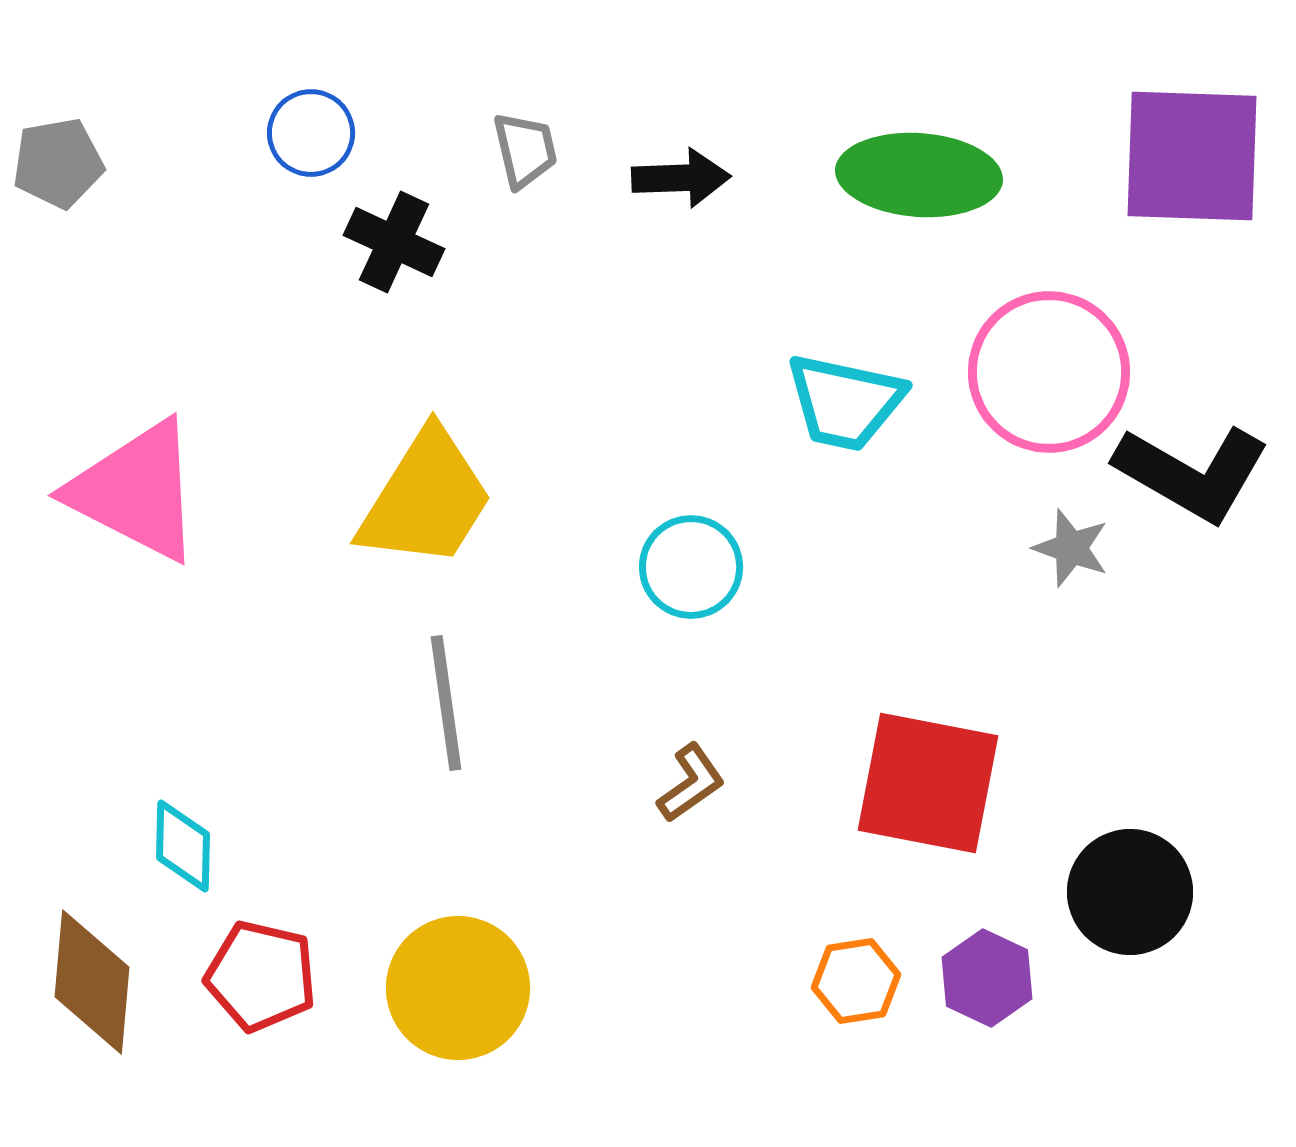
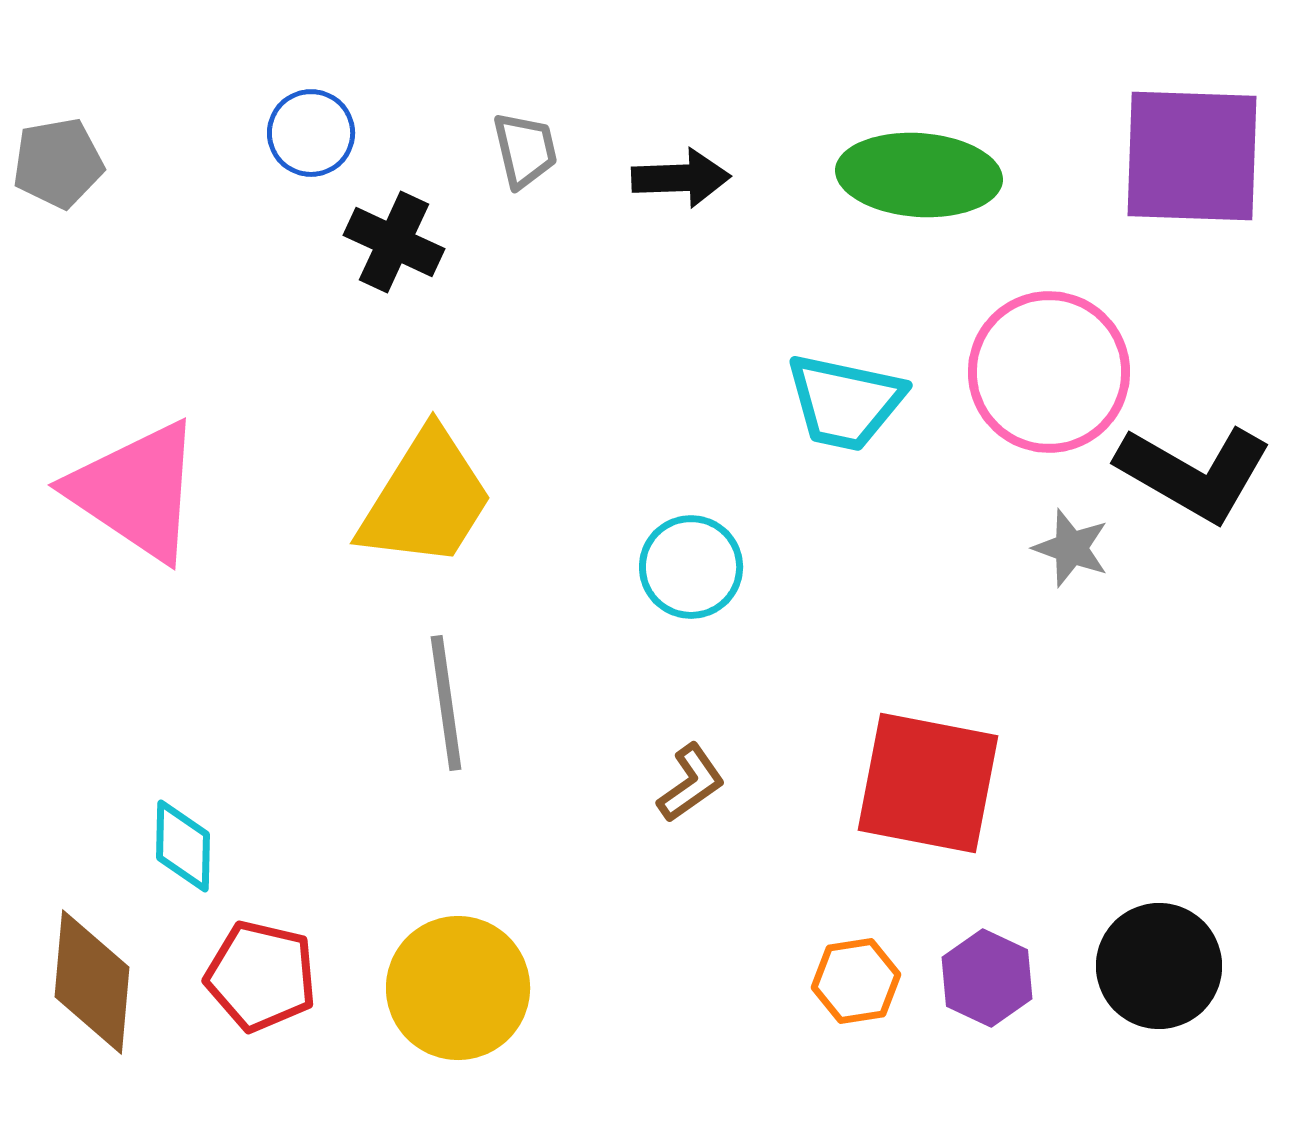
black L-shape: moved 2 px right
pink triangle: rotated 7 degrees clockwise
black circle: moved 29 px right, 74 px down
